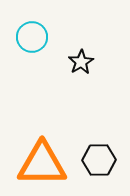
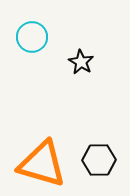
black star: rotated 10 degrees counterclockwise
orange triangle: rotated 16 degrees clockwise
